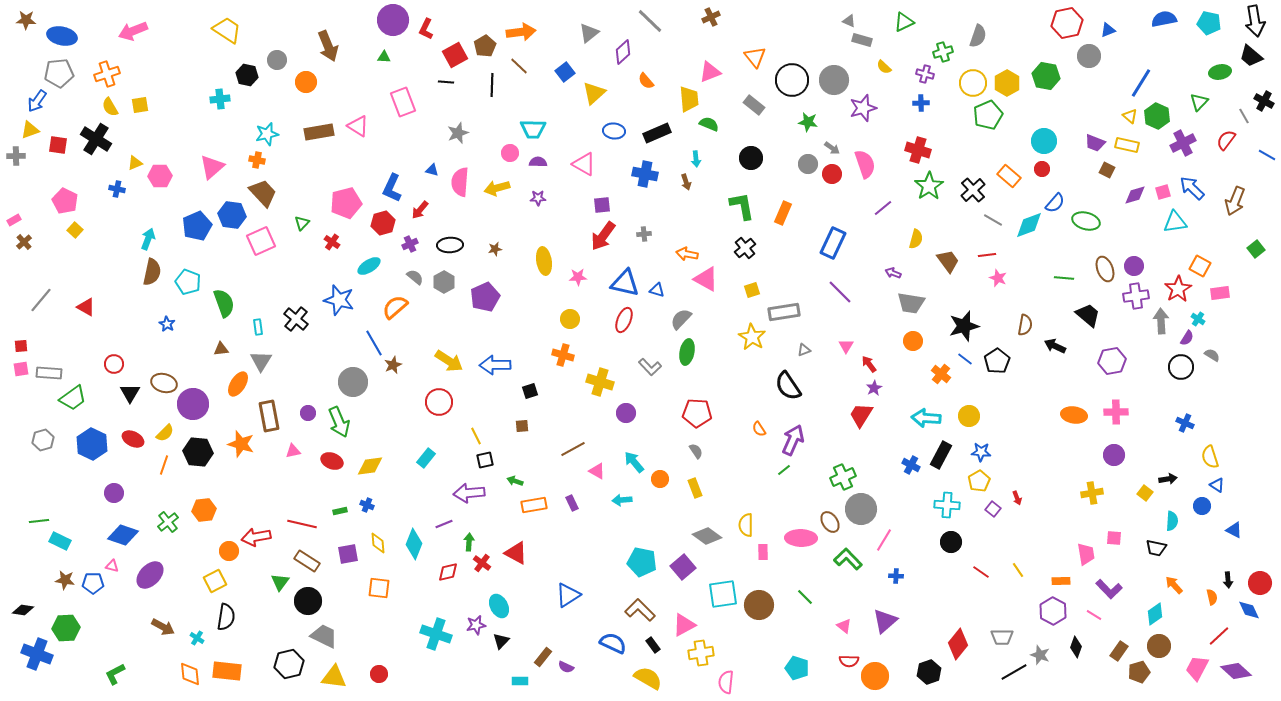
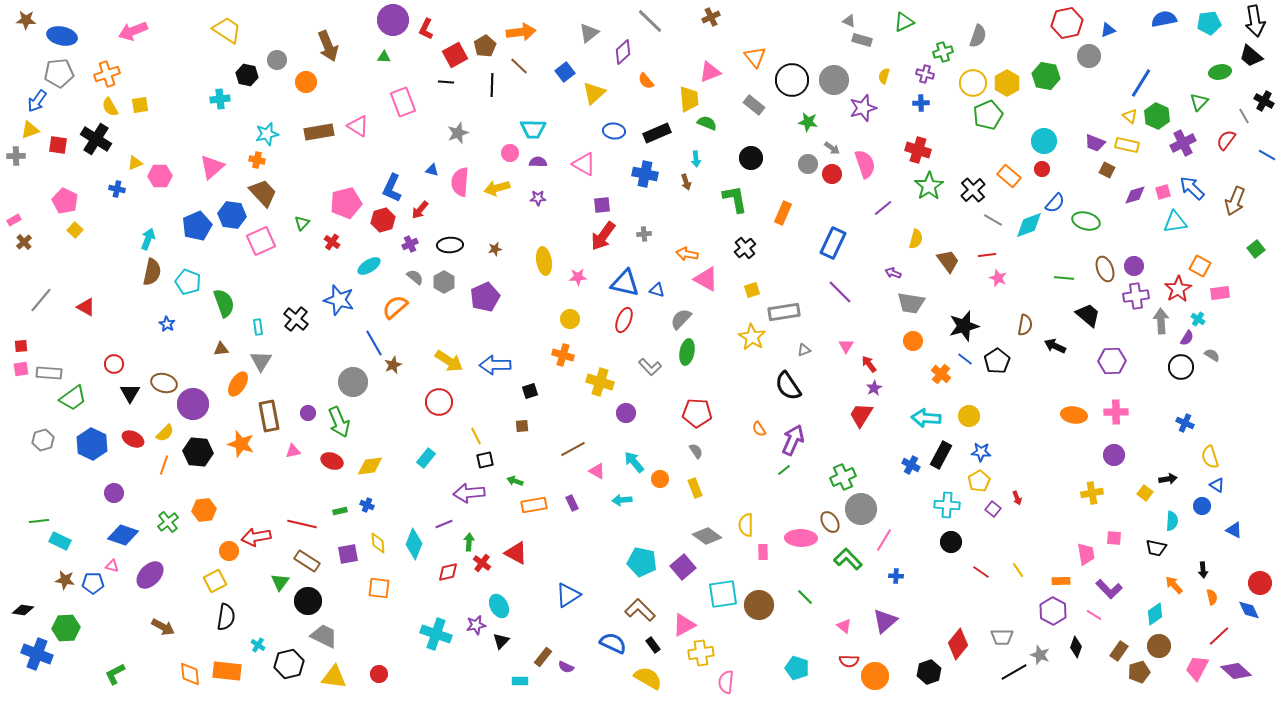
cyan pentagon at (1209, 23): rotated 20 degrees counterclockwise
yellow semicircle at (884, 67): moved 9 px down; rotated 63 degrees clockwise
green semicircle at (709, 124): moved 2 px left, 1 px up
green L-shape at (742, 206): moved 7 px left, 7 px up
red hexagon at (383, 223): moved 3 px up
purple hexagon at (1112, 361): rotated 8 degrees clockwise
black arrow at (1228, 580): moved 25 px left, 10 px up
cyan cross at (197, 638): moved 61 px right, 7 px down
